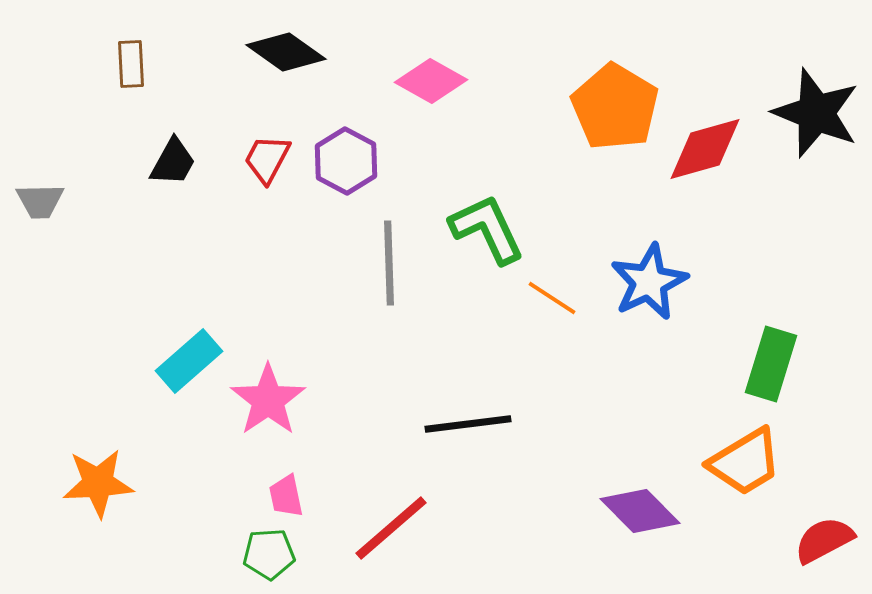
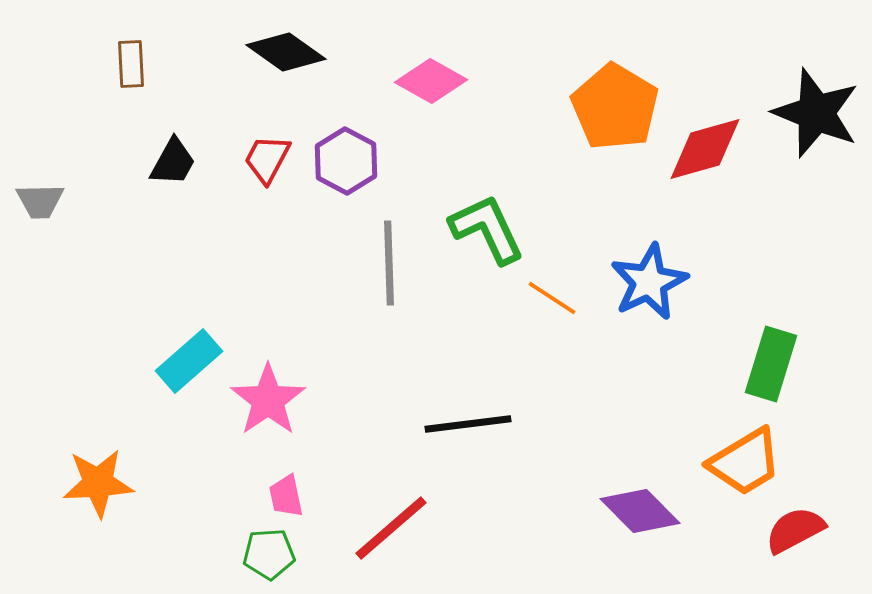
red semicircle: moved 29 px left, 10 px up
